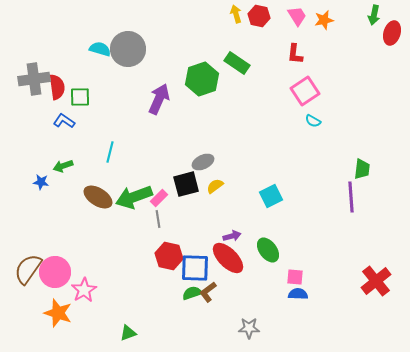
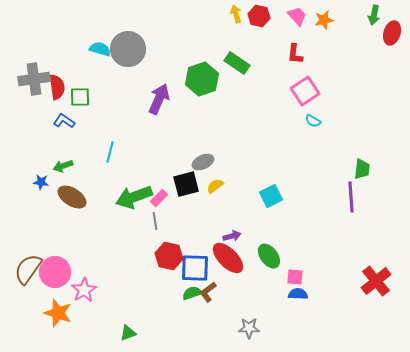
pink trapezoid at (297, 16): rotated 10 degrees counterclockwise
brown ellipse at (98, 197): moved 26 px left
gray line at (158, 219): moved 3 px left, 2 px down
green ellipse at (268, 250): moved 1 px right, 6 px down
